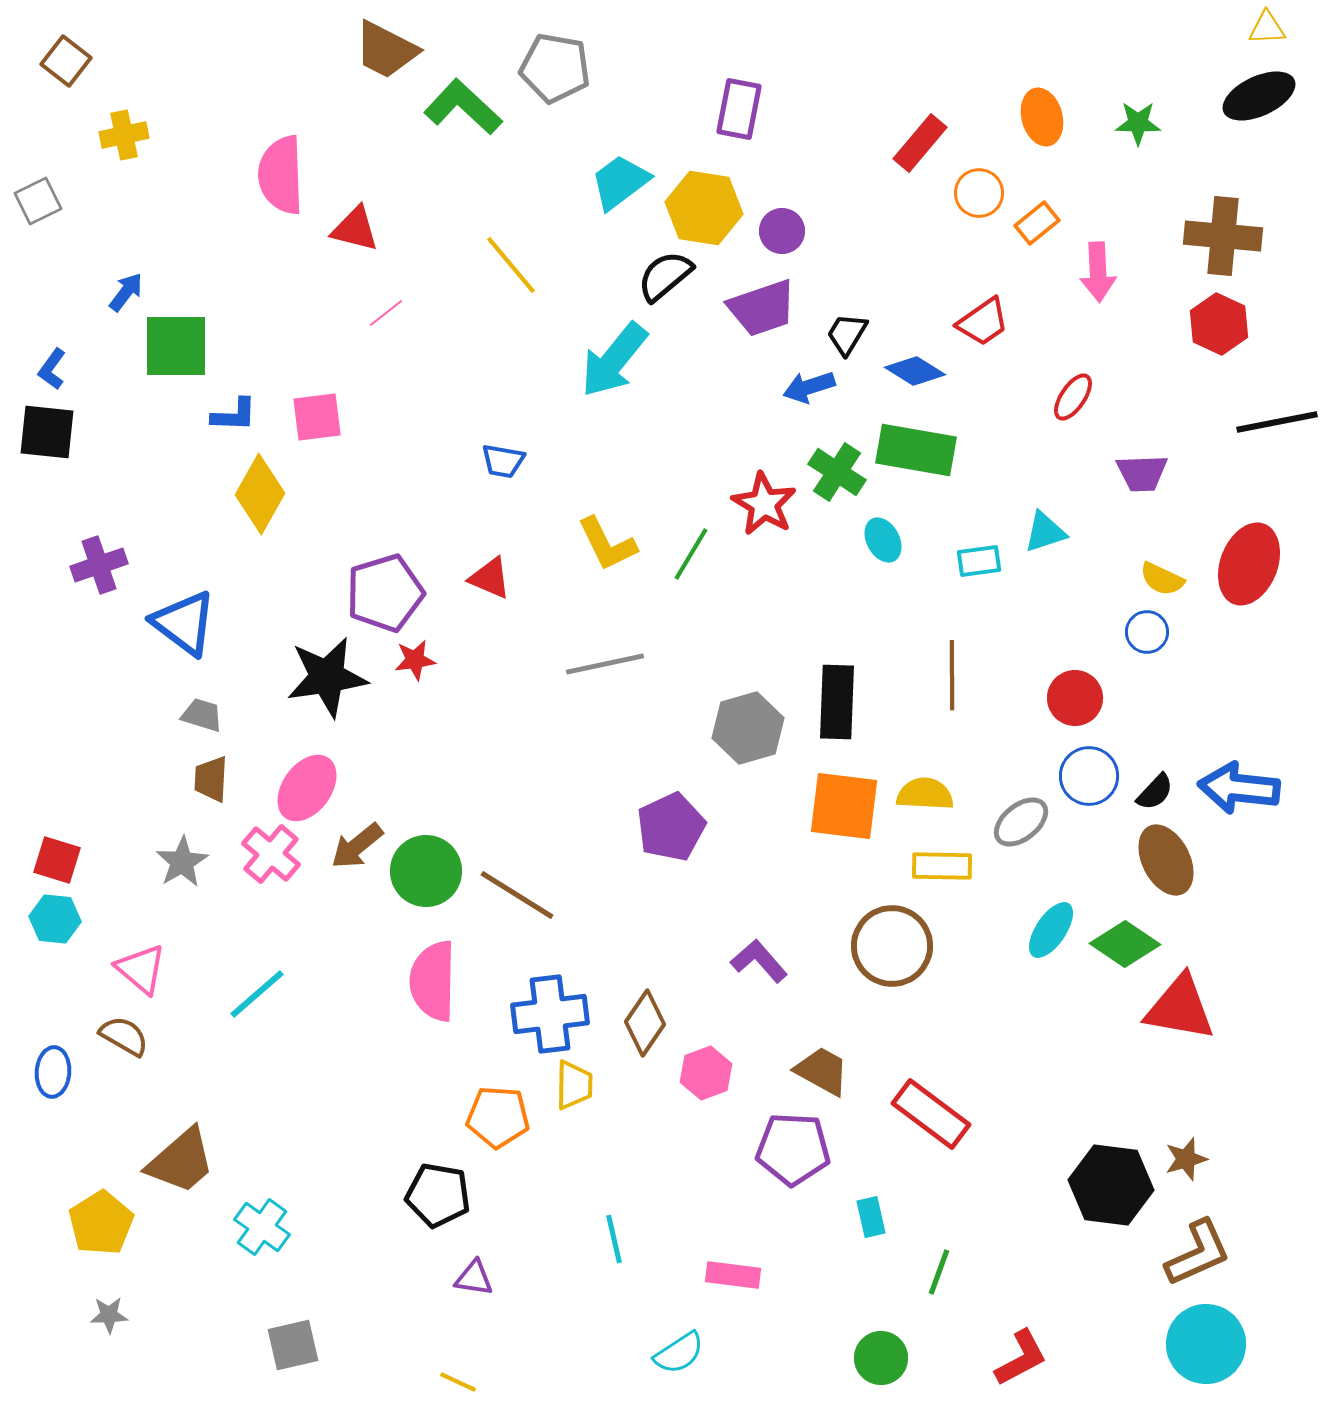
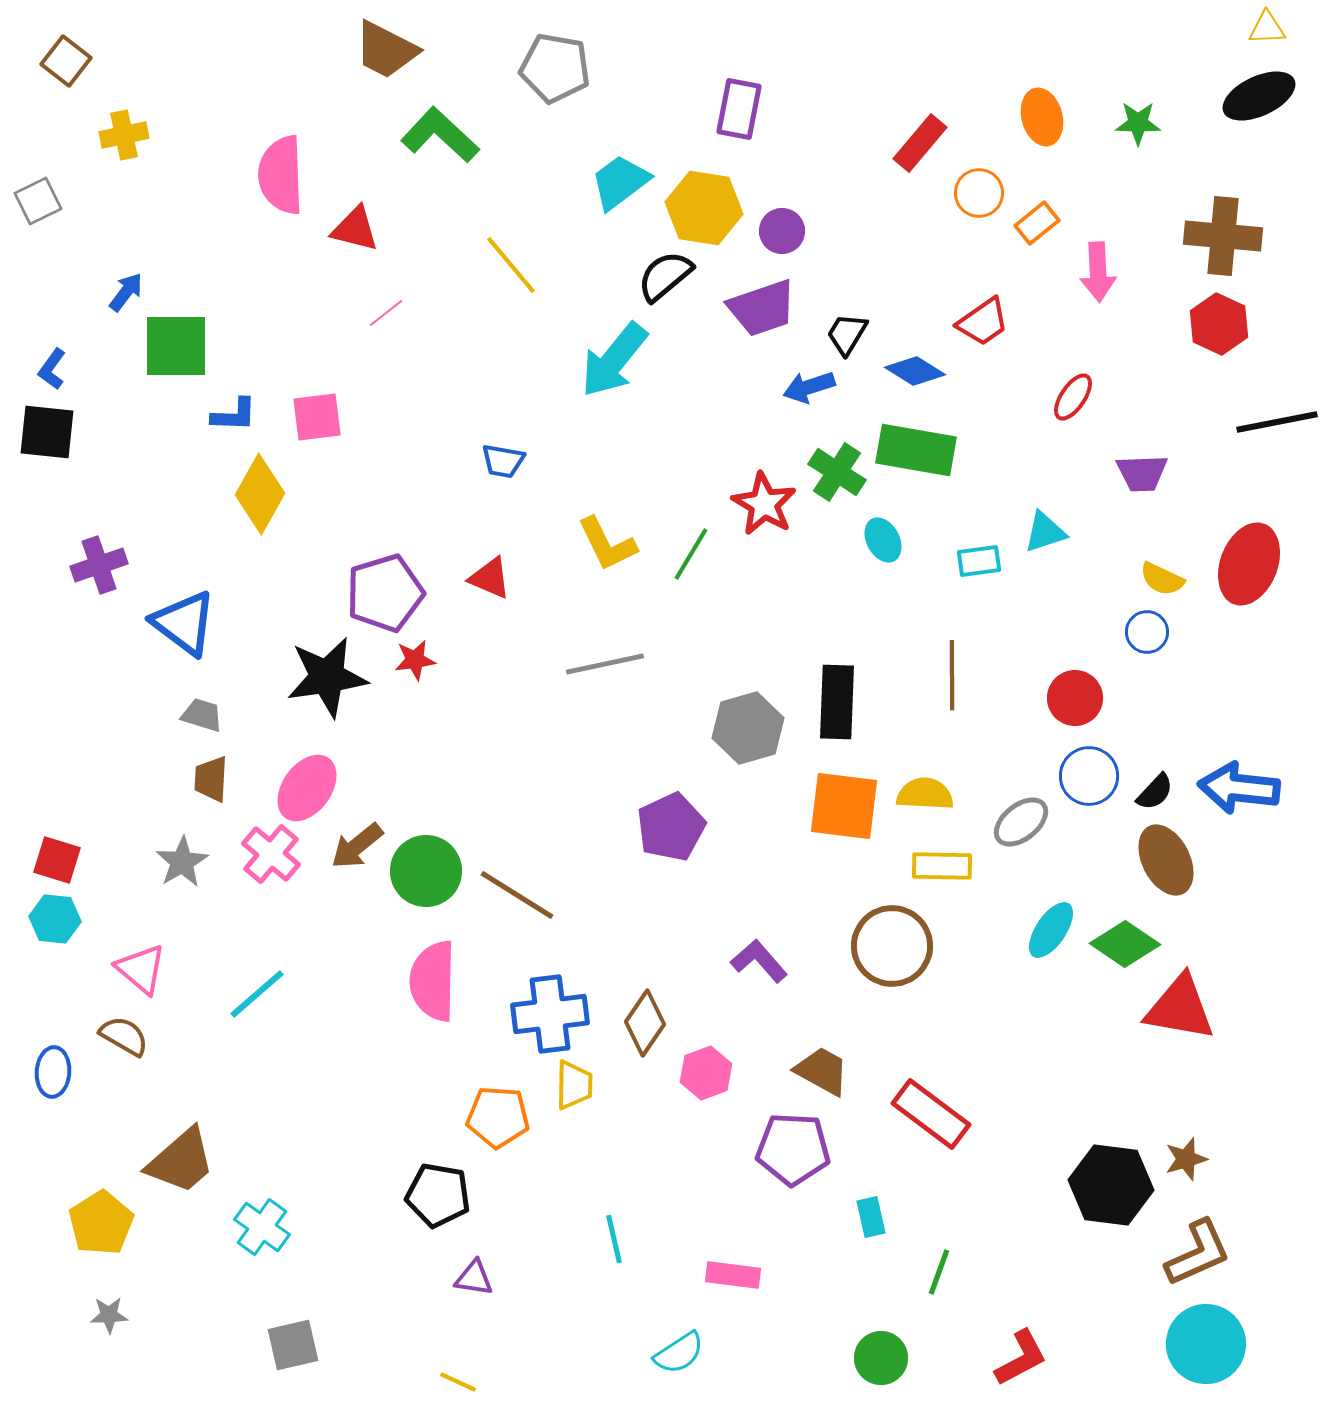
green L-shape at (463, 107): moved 23 px left, 28 px down
